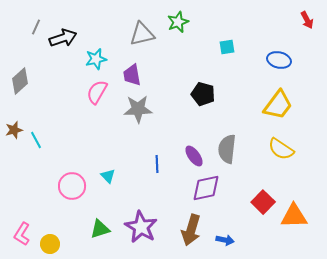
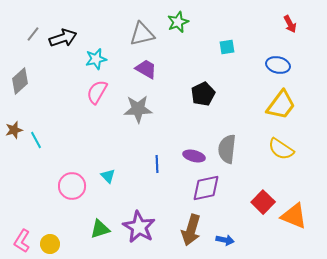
red arrow: moved 17 px left, 4 px down
gray line: moved 3 px left, 7 px down; rotated 14 degrees clockwise
blue ellipse: moved 1 px left, 5 px down
purple trapezoid: moved 14 px right, 6 px up; rotated 130 degrees clockwise
black pentagon: rotated 30 degrees clockwise
yellow trapezoid: moved 3 px right
purple ellipse: rotated 40 degrees counterclockwise
orange triangle: rotated 24 degrees clockwise
purple star: moved 2 px left
pink L-shape: moved 7 px down
